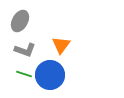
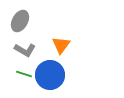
gray L-shape: rotated 10 degrees clockwise
